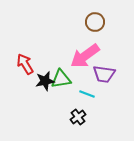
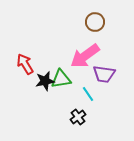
cyan line: moved 1 px right; rotated 35 degrees clockwise
